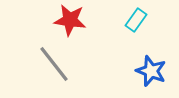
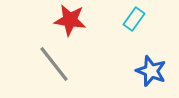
cyan rectangle: moved 2 px left, 1 px up
